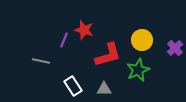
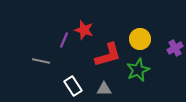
yellow circle: moved 2 px left, 1 px up
purple cross: rotated 14 degrees clockwise
